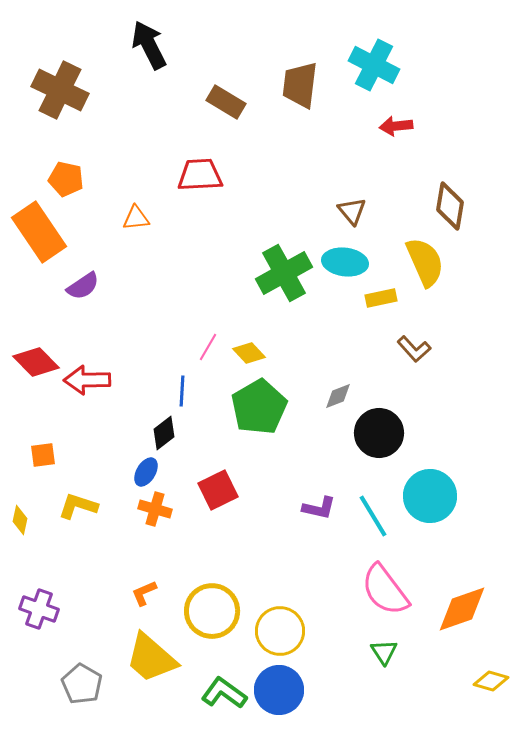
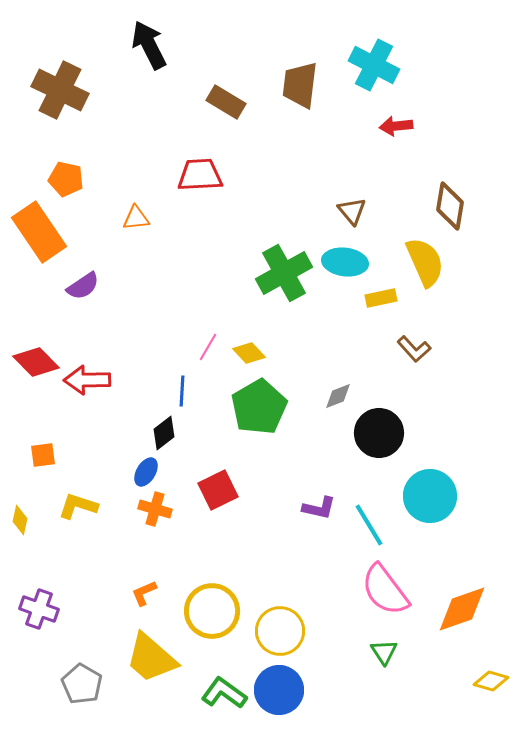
cyan line at (373, 516): moved 4 px left, 9 px down
